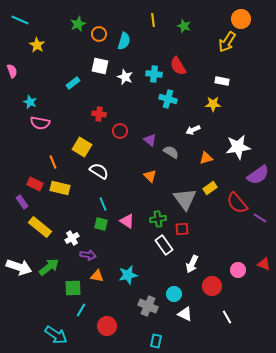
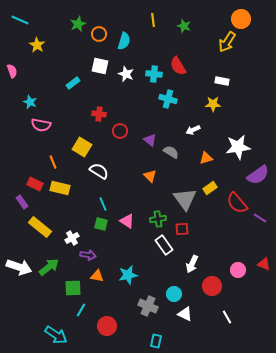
white star at (125, 77): moved 1 px right, 3 px up
pink semicircle at (40, 123): moved 1 px right, 2 px down
